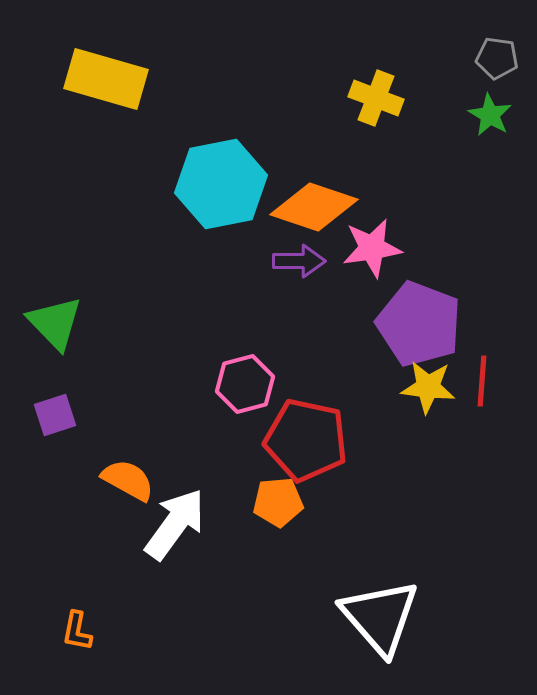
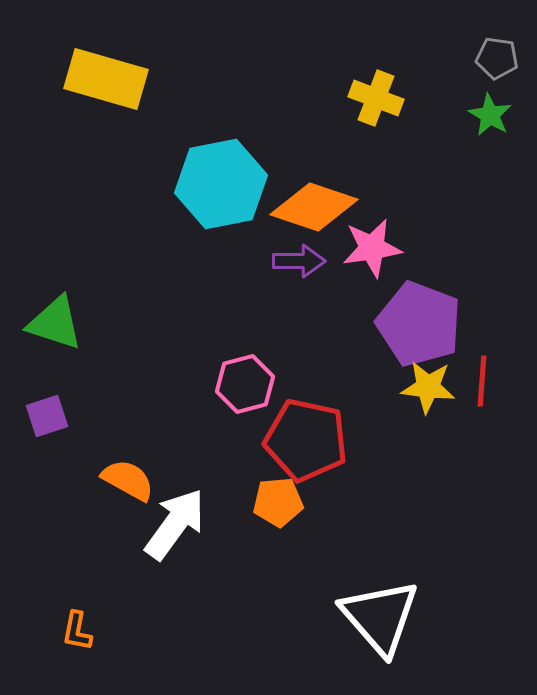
green triangle: rotated 28 degrees counterclockwise
purple square: moved 8 px left, 1 px down
